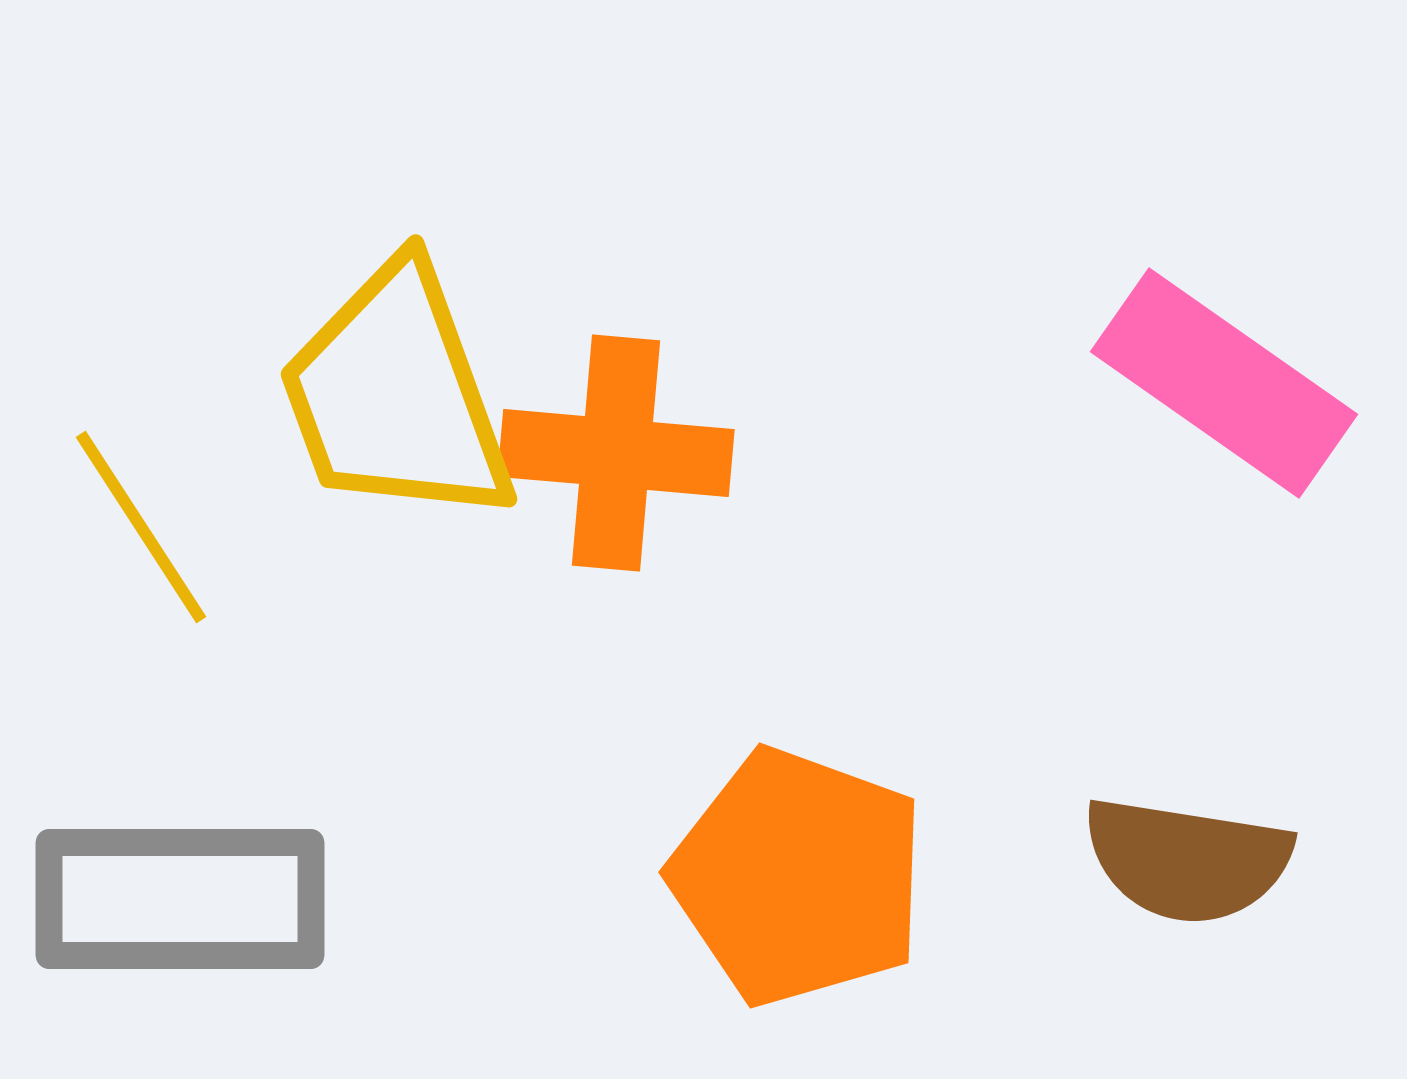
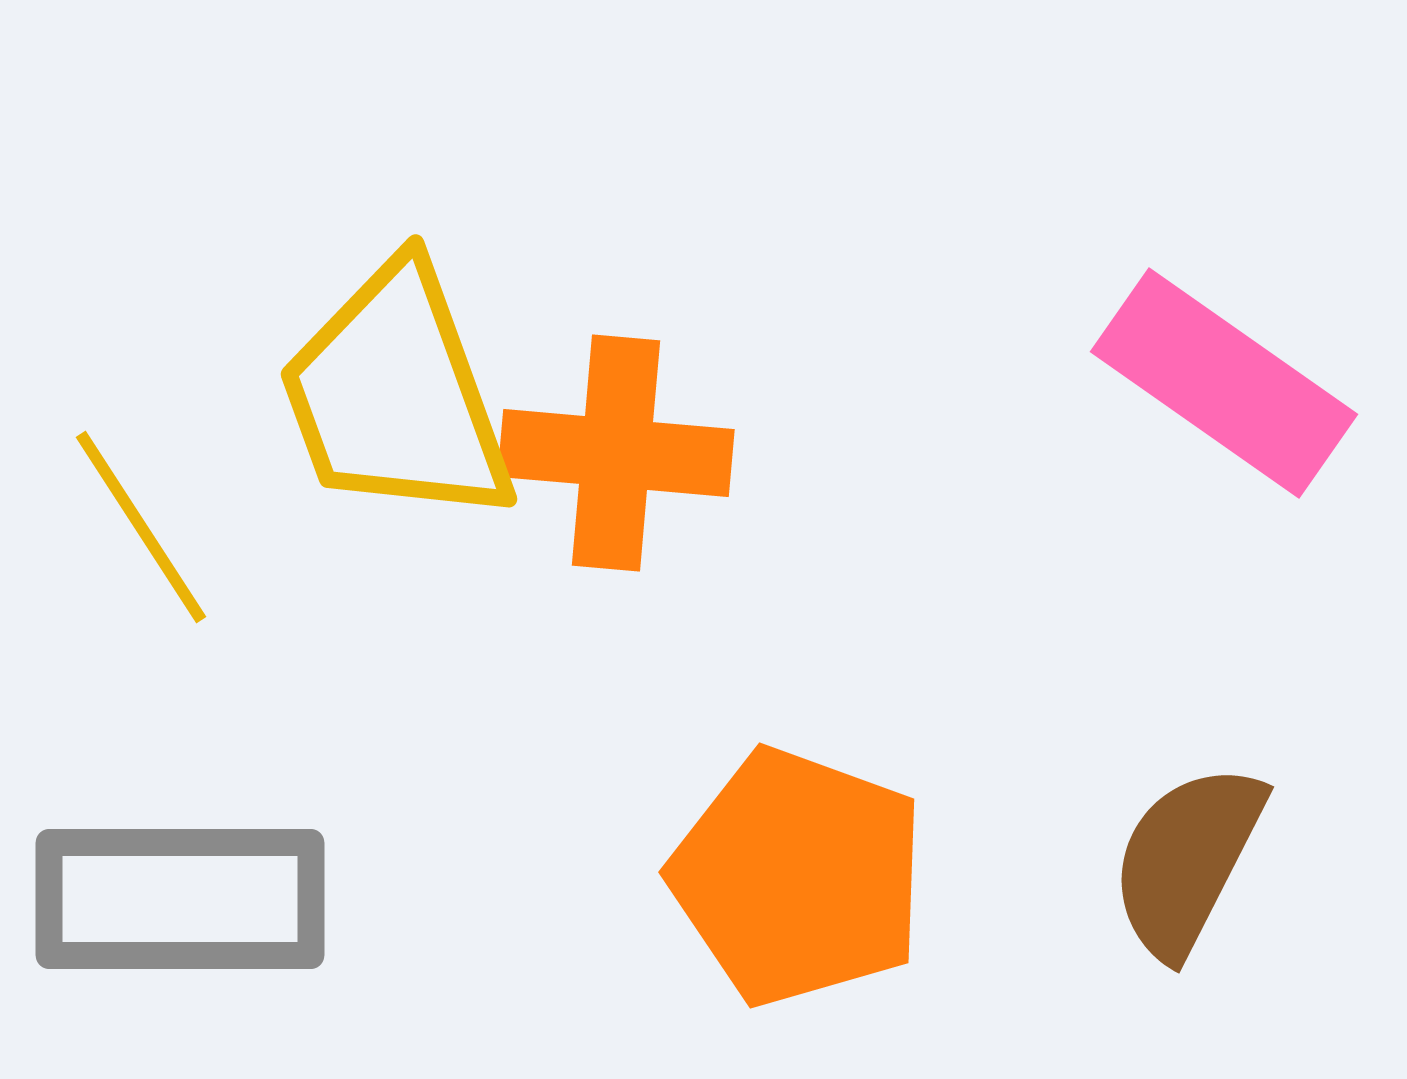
brown semicircle: rotated 108 degrees clockwise
